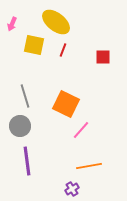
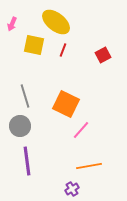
red square: moved 2 px up; rotated 28 degrees counterclockwise
